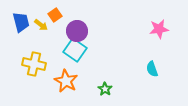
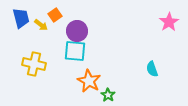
blue trapezoid: moved 4 px up
pink star: moved 10 px right, 7 px up; rotated 24 degrees counterclockwise
cyan square: moved 1 px down; rotated 30 degrees counterclockwise
orange star: moved 23 px right
green star: moved 3 px right, 6 px down
